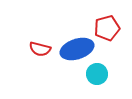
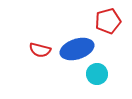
red pentagon: moved 1 px right, 7 px up
red semicircle: moved 1 px down
